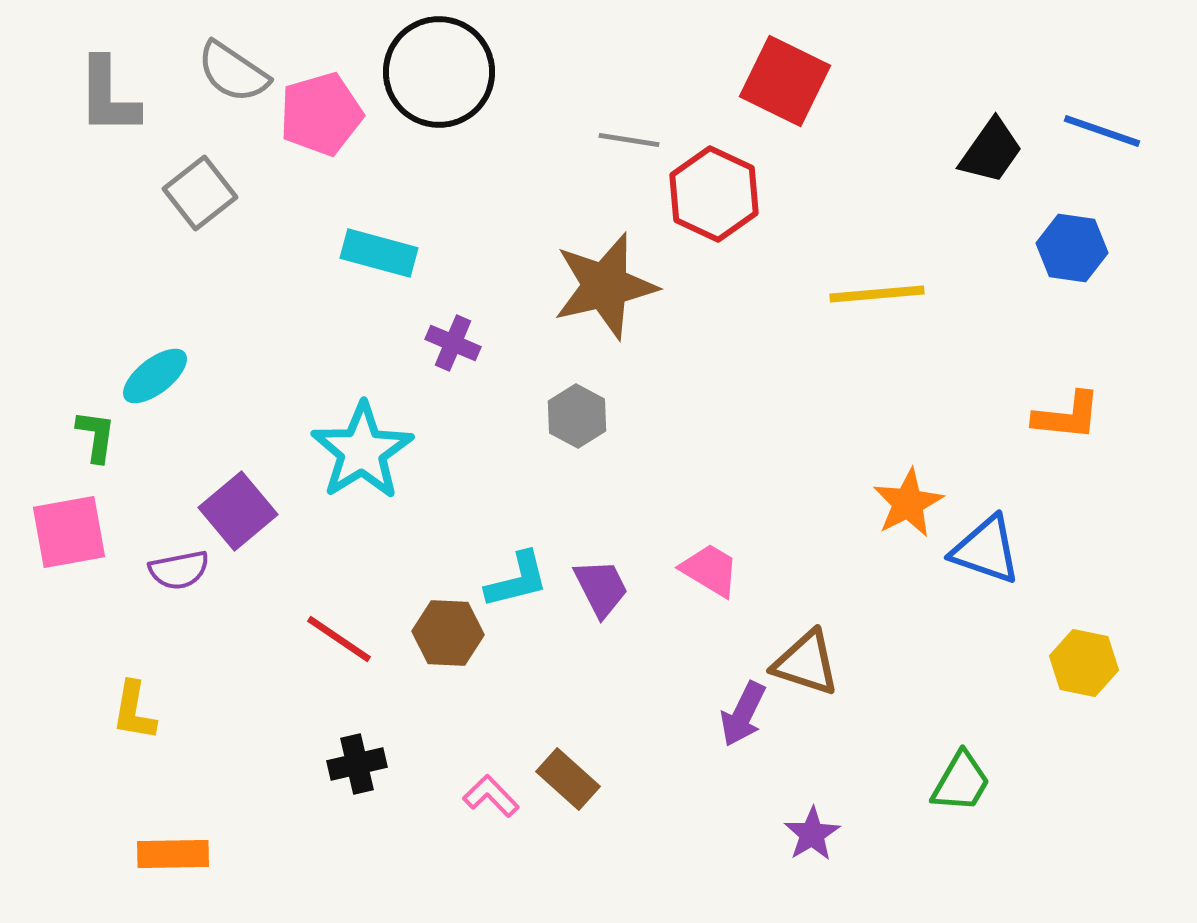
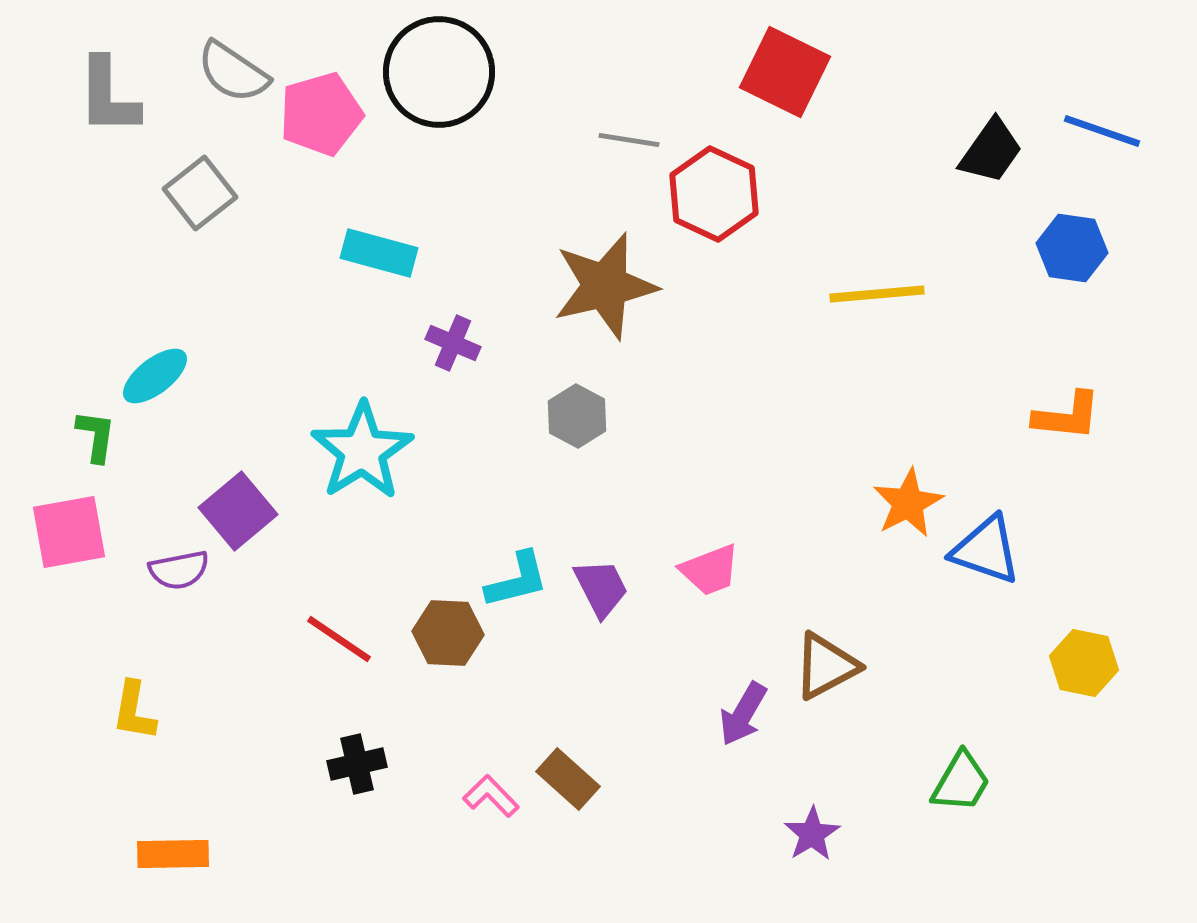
red square: moved 9 px up
pink trapezoid: rotated 128 degrees clockwise
brown triangle: moved 20 px right, 3 px down; rotated 46 degrees counterclockwise
purple arrow: rotated 4 degrees clockwise
